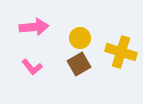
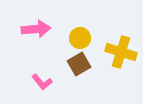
pink arrow: moved 2 px right, 2 px down
pink L-shape: moved 10 px right, 15 px down
